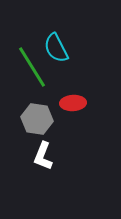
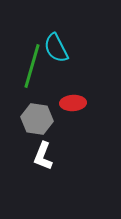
green line: moved 1 px up; rotated 48 degrees clockwise
